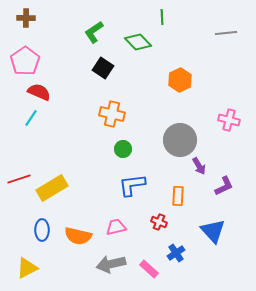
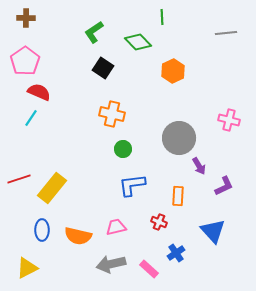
orange hexagon: moved 7 px left, 9 px up
gray circle: moved 1 px left, 2 px up
yellow rectangle: rotated 20 degrees counterclockwise
